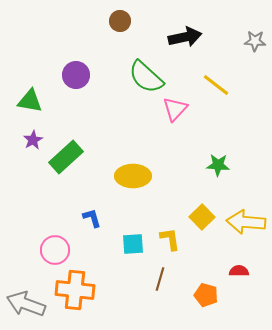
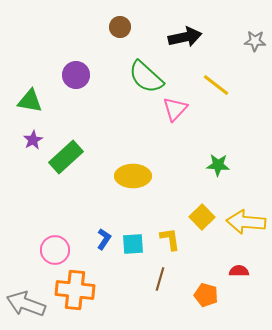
brown circle: moved 6 px down
blue L-shape: moved 12 px right, 21 px down; rotated 50 degrees clockwise
